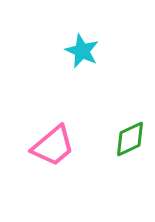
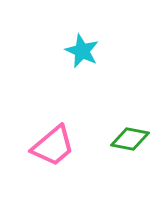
green diamond: rotated 36 degrees clockwise
